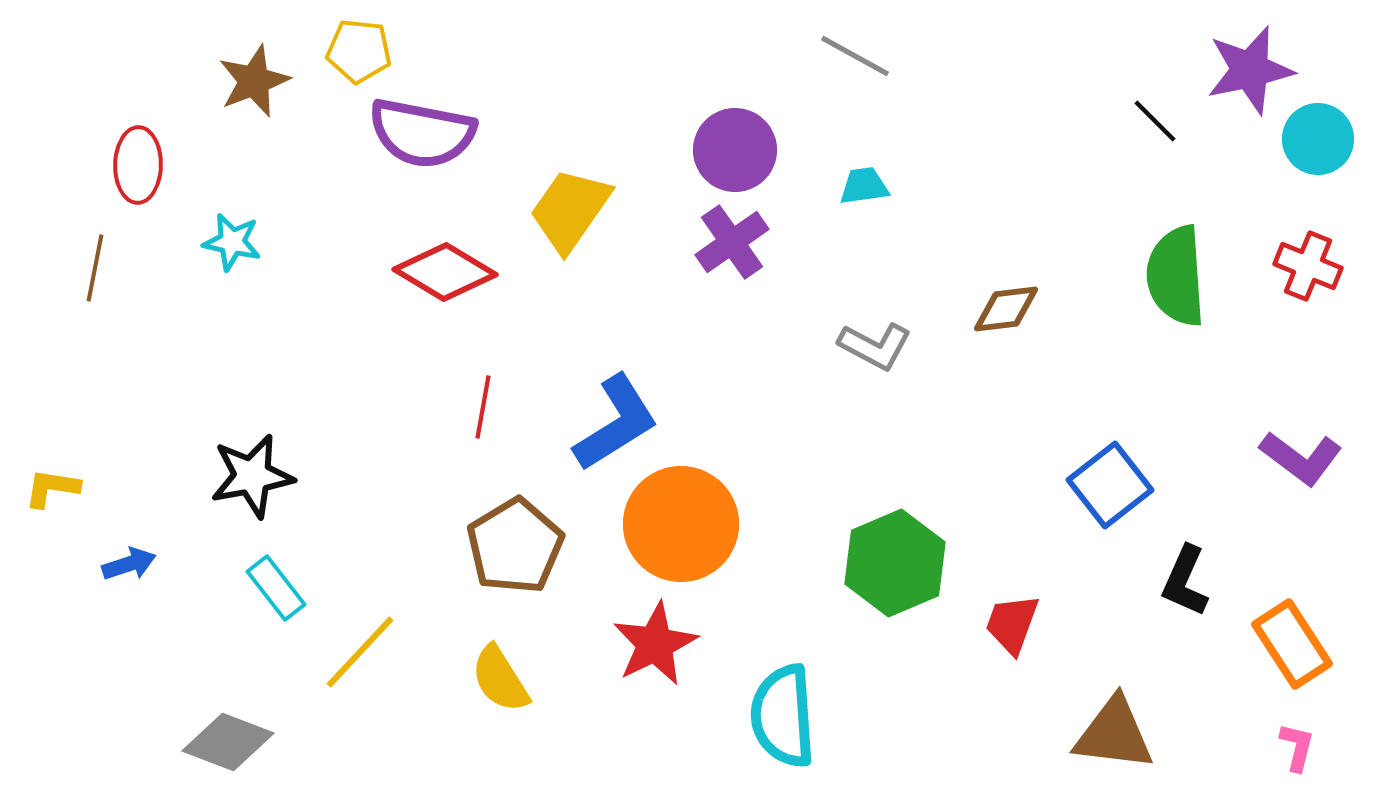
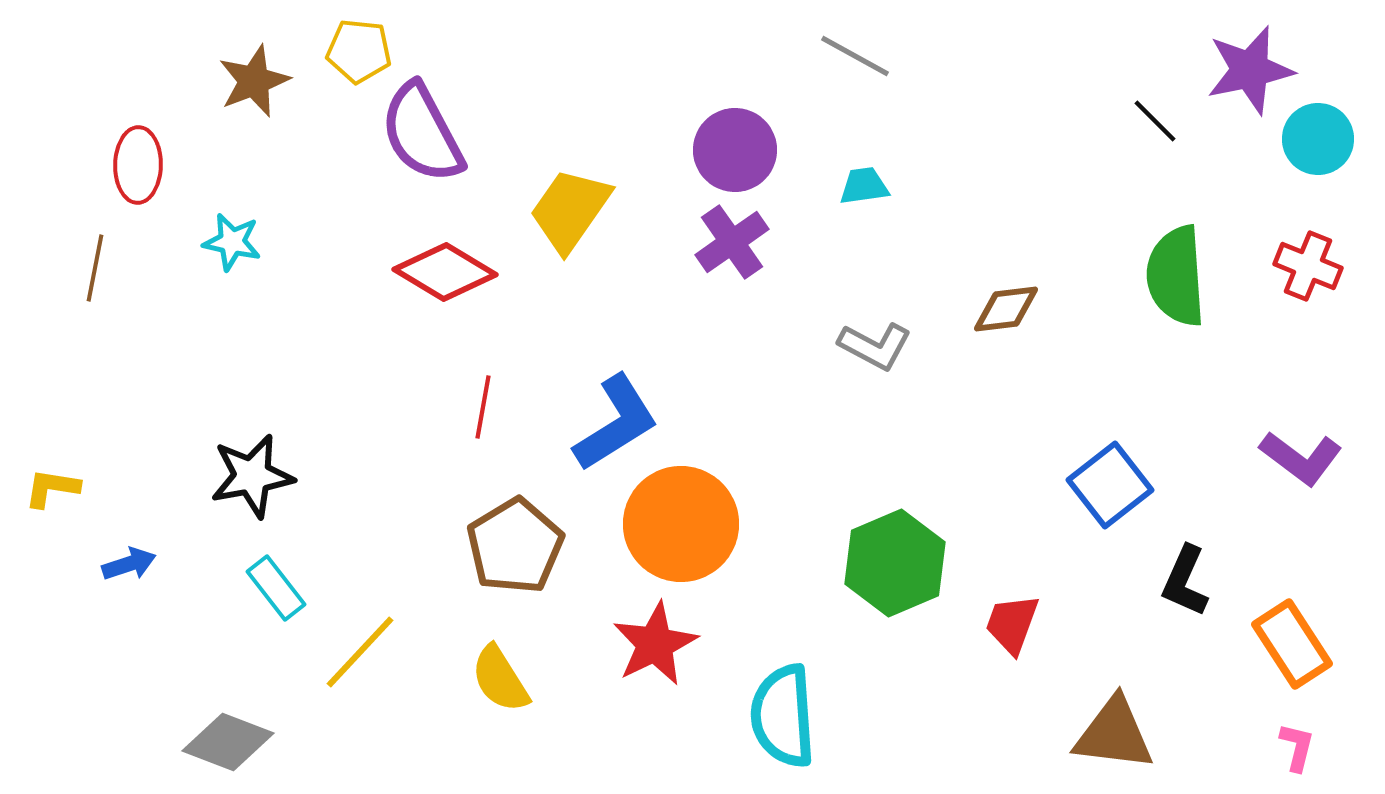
purple semicircle: rotated 51 degrees clockwise
